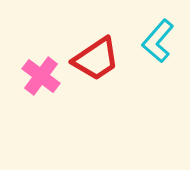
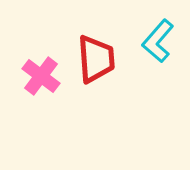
red trapezoid: rotated 60 degrees counterclockwise
